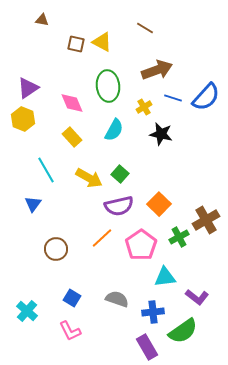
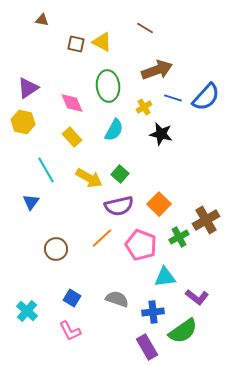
yellow hexagon: moved 3 px down; rotated 10 degrees counterclockwise
blue triangle: moved 2 px left, 2 px up
pink pentagon: rotated 16 degrees counterclockwise
